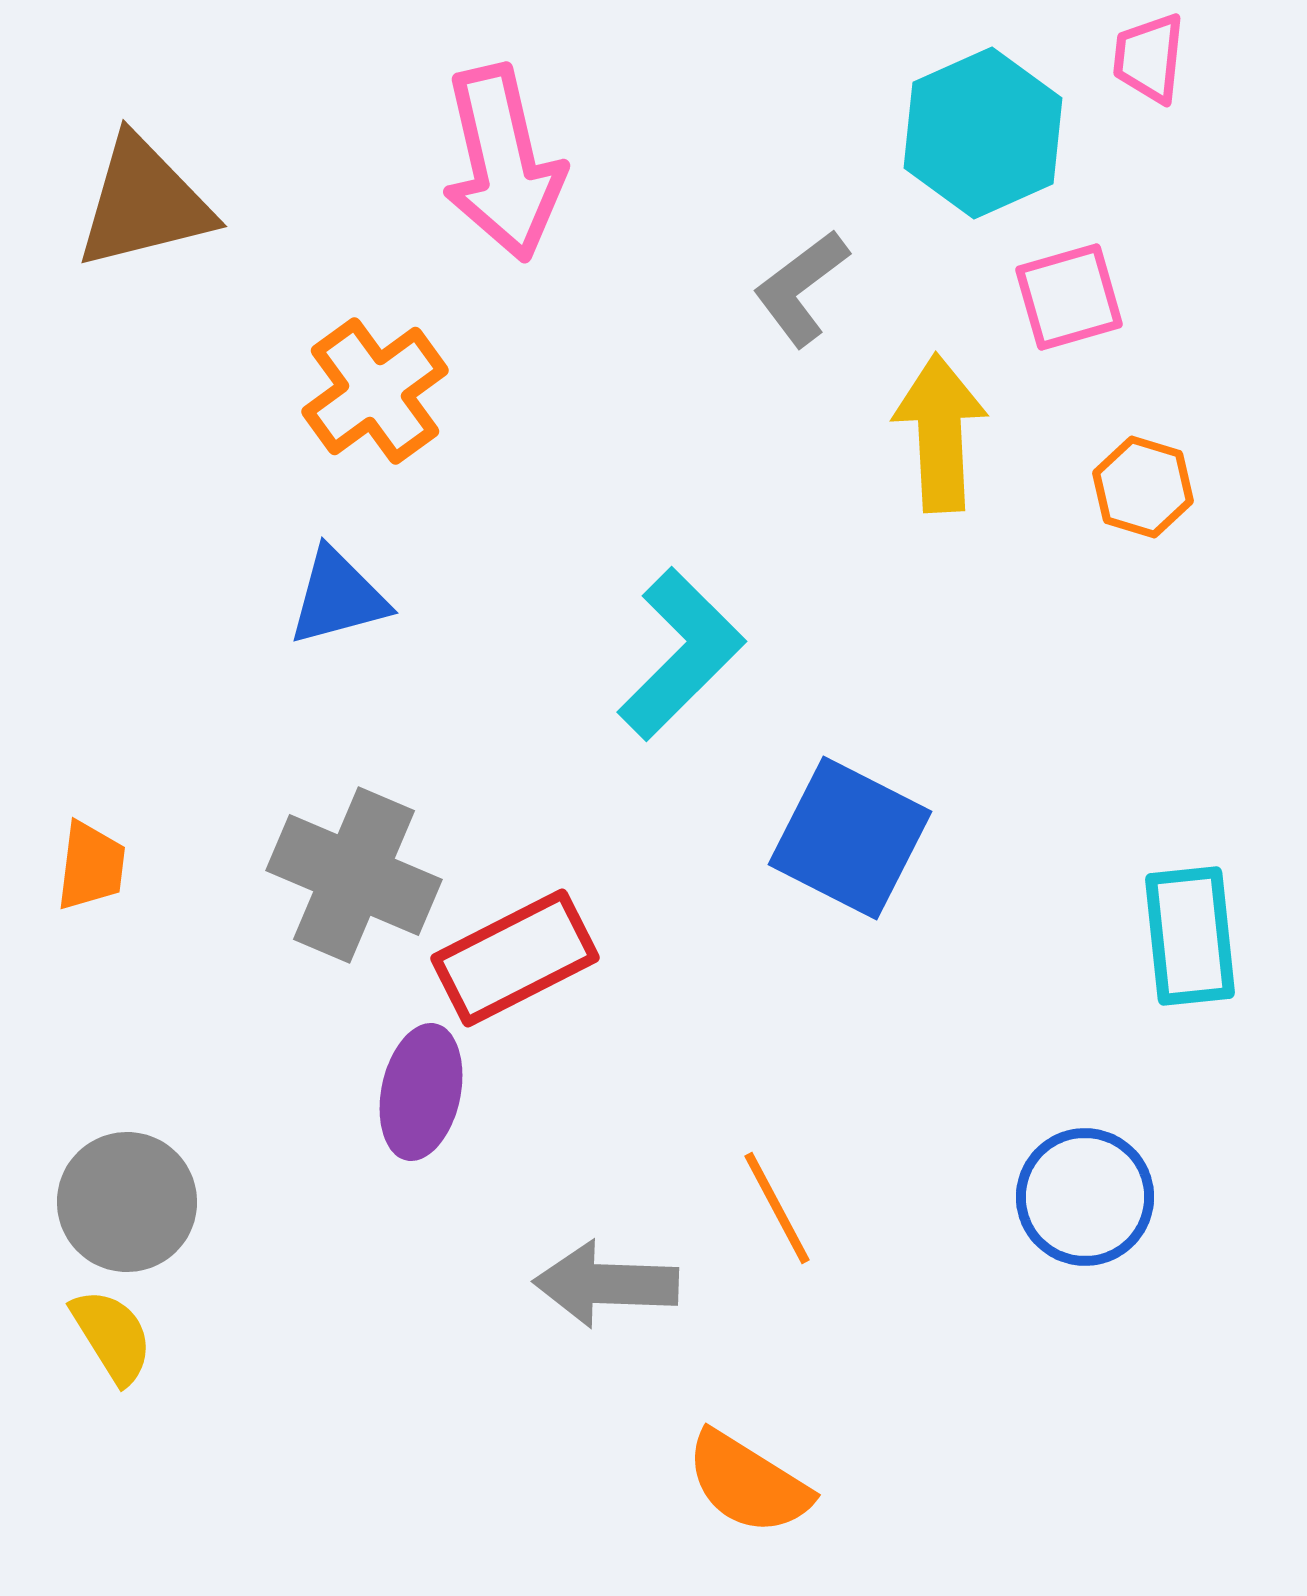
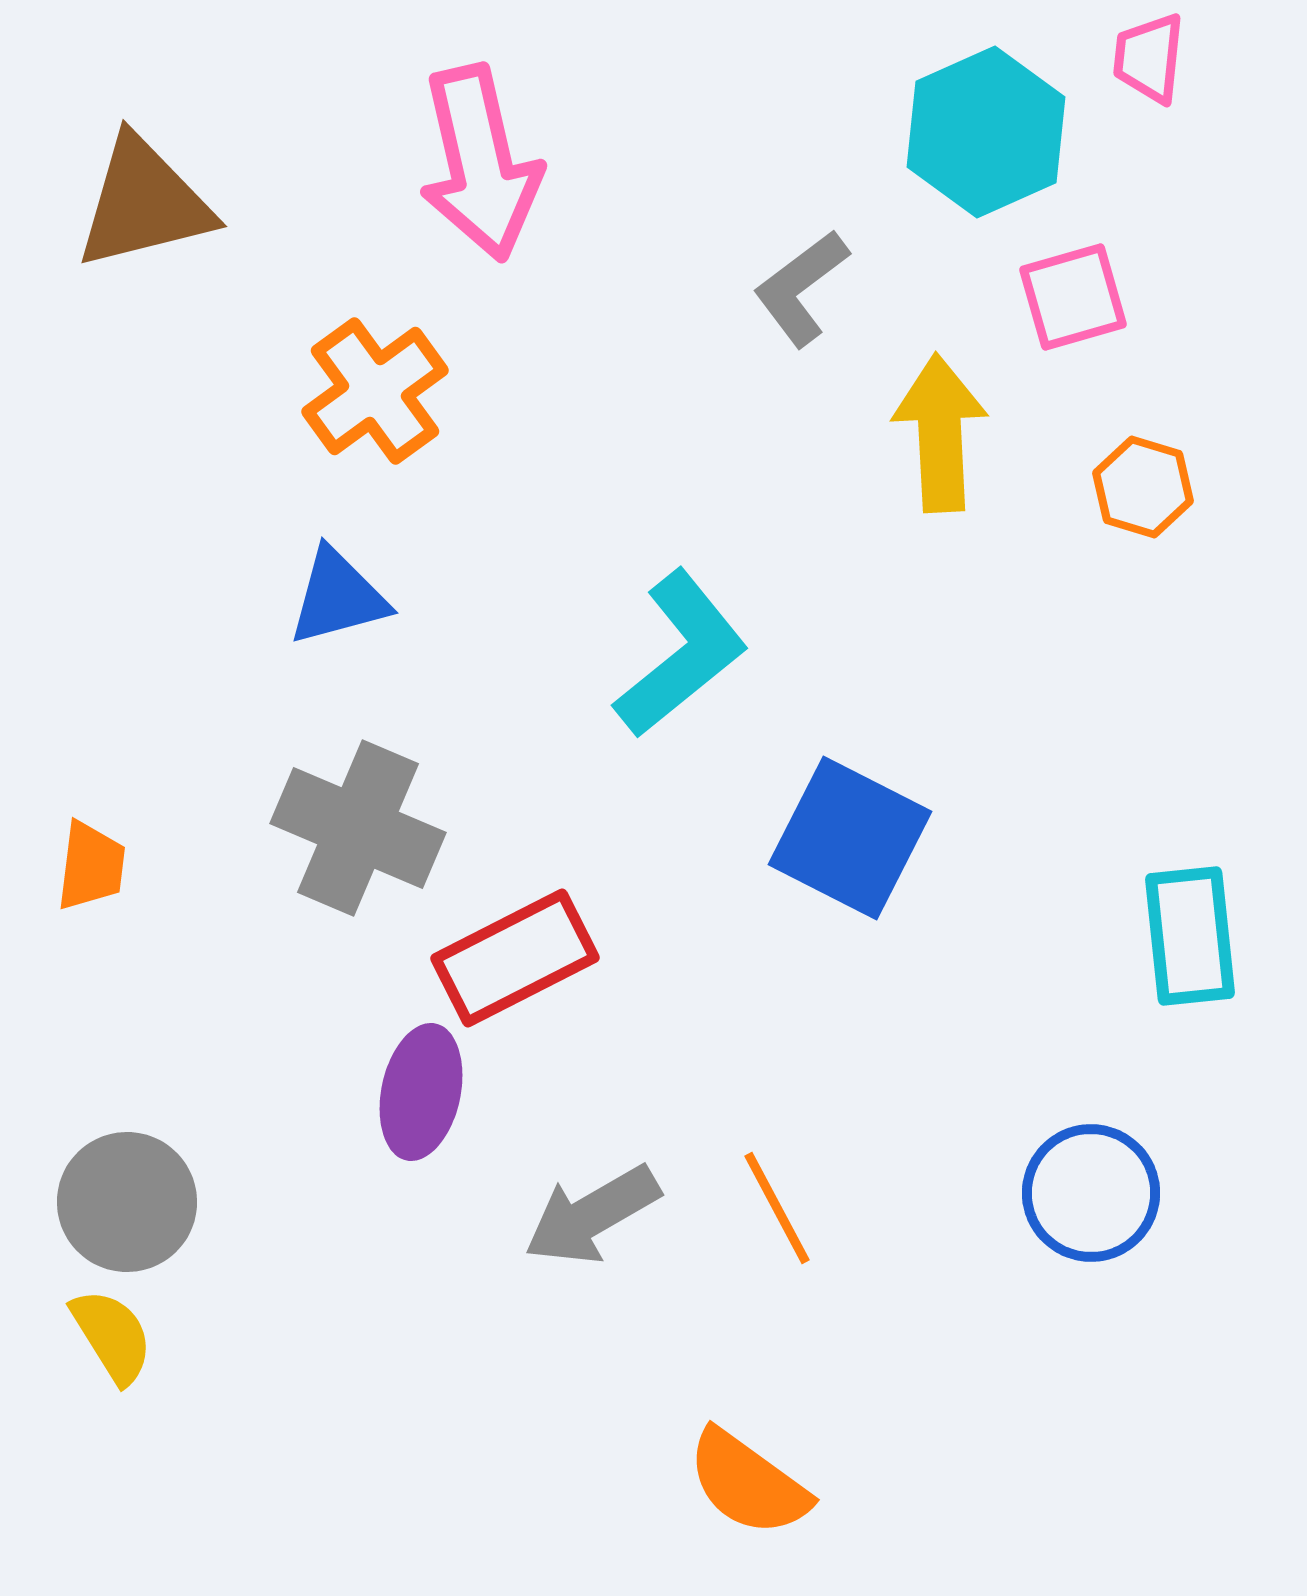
cyan hexagon: moved 3 px right, 1 px up
pink arrow: moved 23 px left
pink square: moved 4 px right
cyan L-shape: rotated 6 degrees clockwise
gray cross: moved 4 px right, 47 px up
blue circle: moved 6 px right, 4 px up
gray arrow: moved 14 px left, 69 px up; rotated 32 degrees counterclockwise
orange semicircle: rotated 4 degrees clockwise
